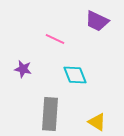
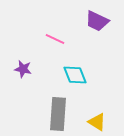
gray rectangle: moved 8 px right
